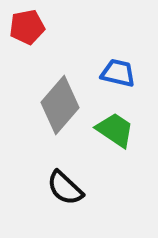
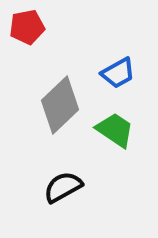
blue trapezoid: rotated 138 degrees clockwise
gray diamond: rotated 6 degrees clockwise
black semicircle: moved 2 px left, 1 px up; rotated 108 degrees clockwise
